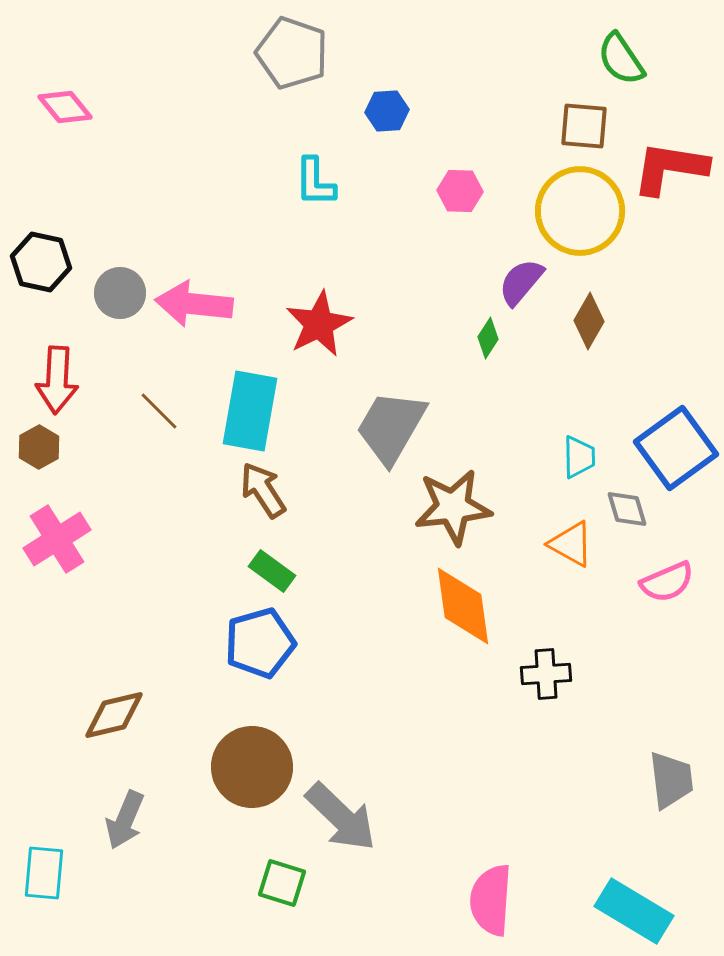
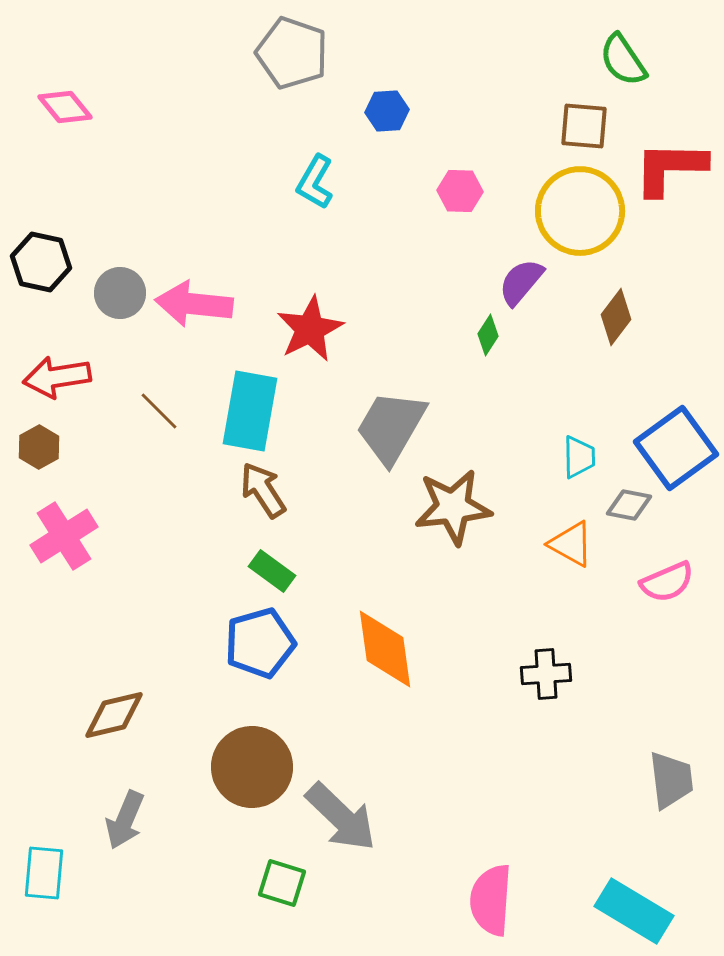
green semicircle at (621, 59): moved 2 px right, 1 px down
red L-shape at (670, 168): rotated 8 degrees counterclockwise
cyan L-shape at (315, 182): rotated 30 degrees clockwise
brown diamond at (589, 321): moved 27 px right, 4 px up; rotated 8 degrees clockwise
red star at (319, 324): moved 9 px left, 5 px down
green diamond at (488, 338): moved 3 px up
red arrow at (57, 380): moved 3 px up; rotated 78 degrees clockwise
gray diamond at (627, 509): moved 2 px right, 4 px up; rotated 63 degrees counterclockwise
pink cross at (57, 539): moved 7 px right, 3 px up
orange diamond at (463, 606): moved 78 px left, 43 px down
